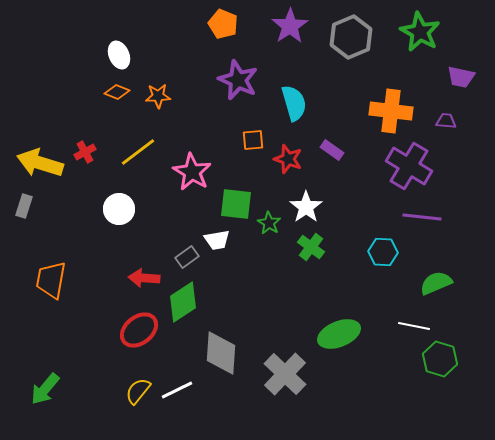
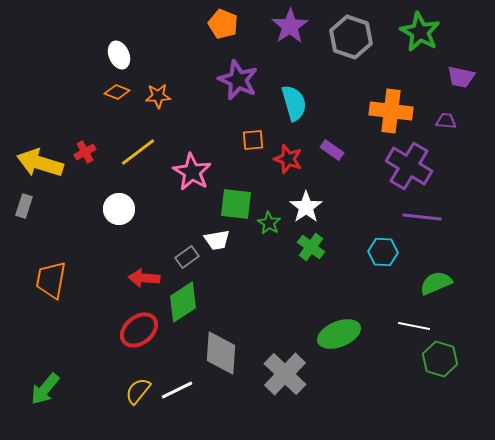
gray hexagon at (351, 37): rotated 18 degrees counterclockwise
